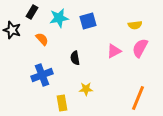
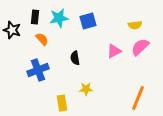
black rectangle: moved 3 px right, 5 px down; rotated 24 degrees counterclockwise
pink semicircle: moved 1 px up; rotated 18 degrees clockwise
blue cross: moved 4 px left, 5 px up
